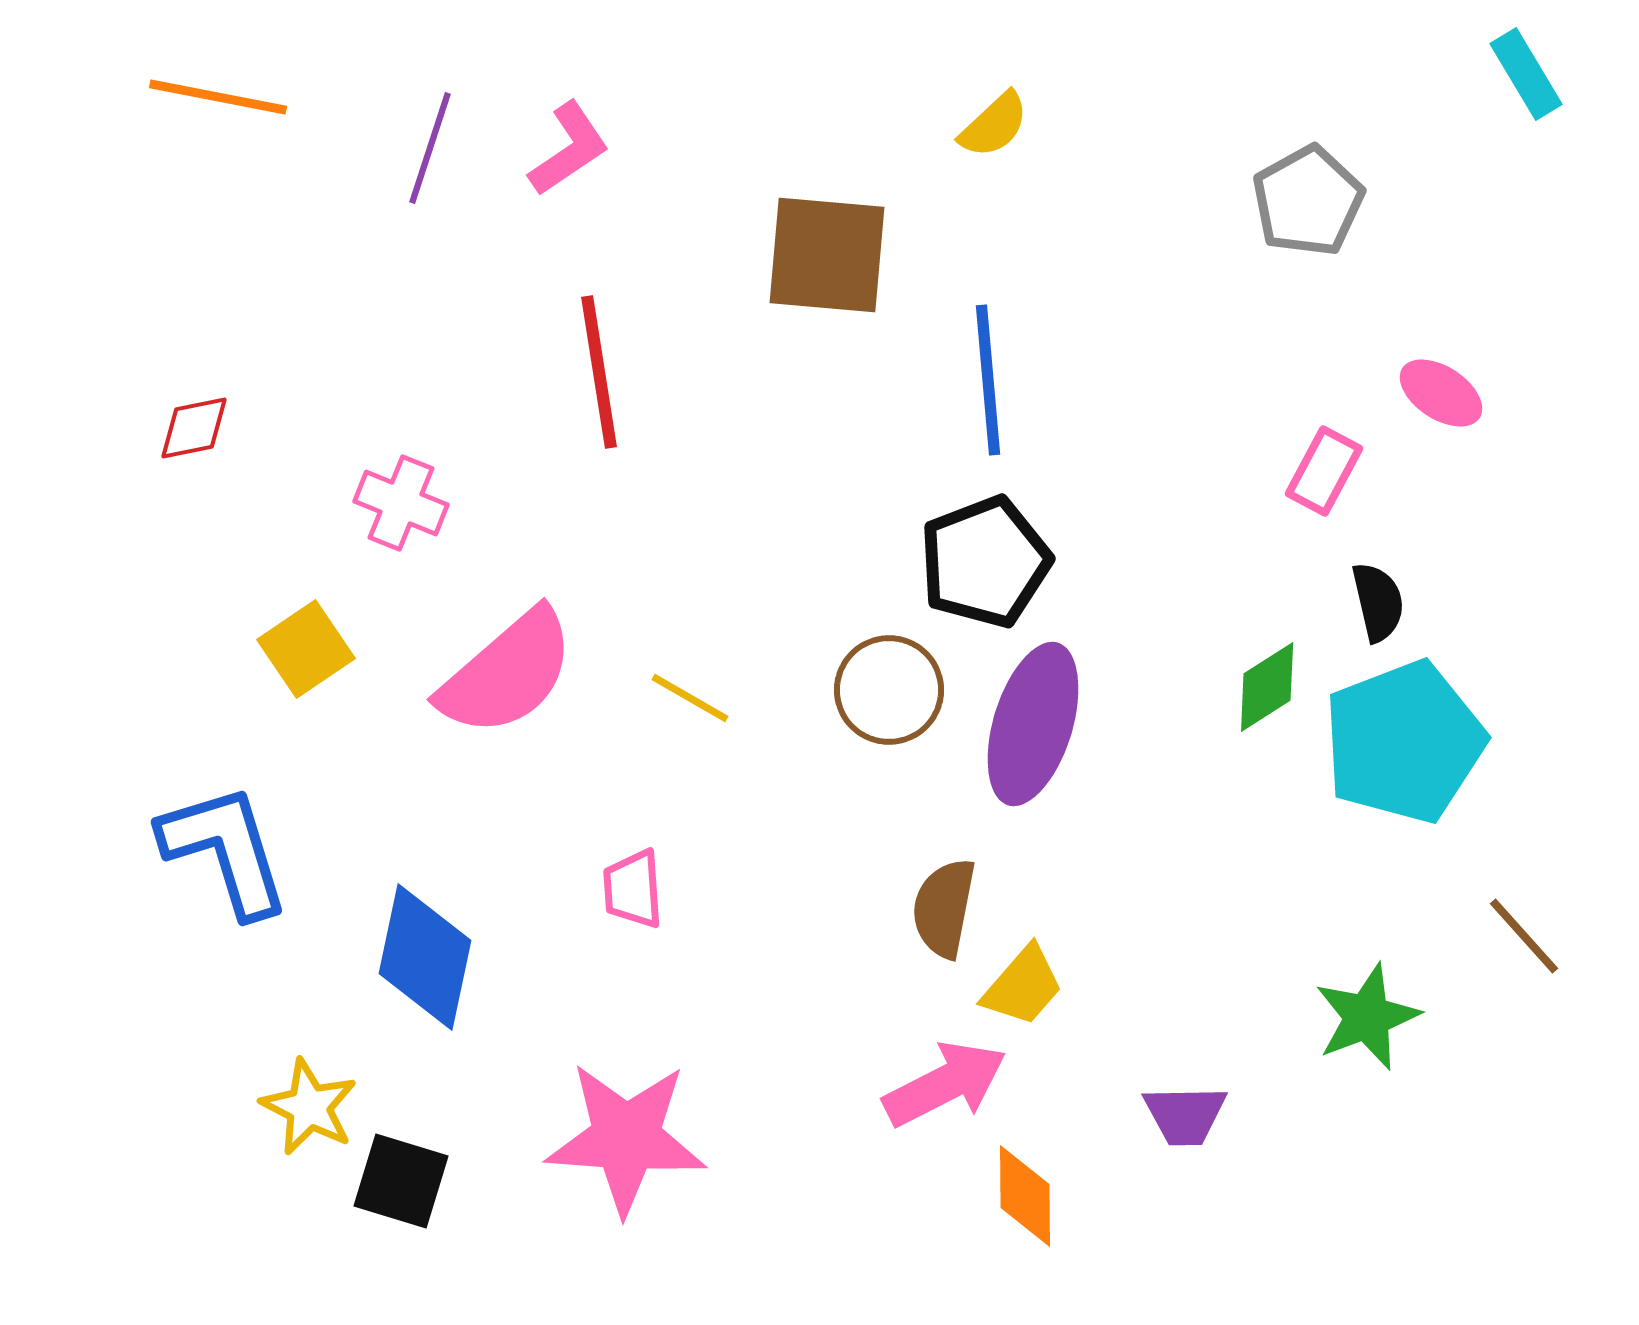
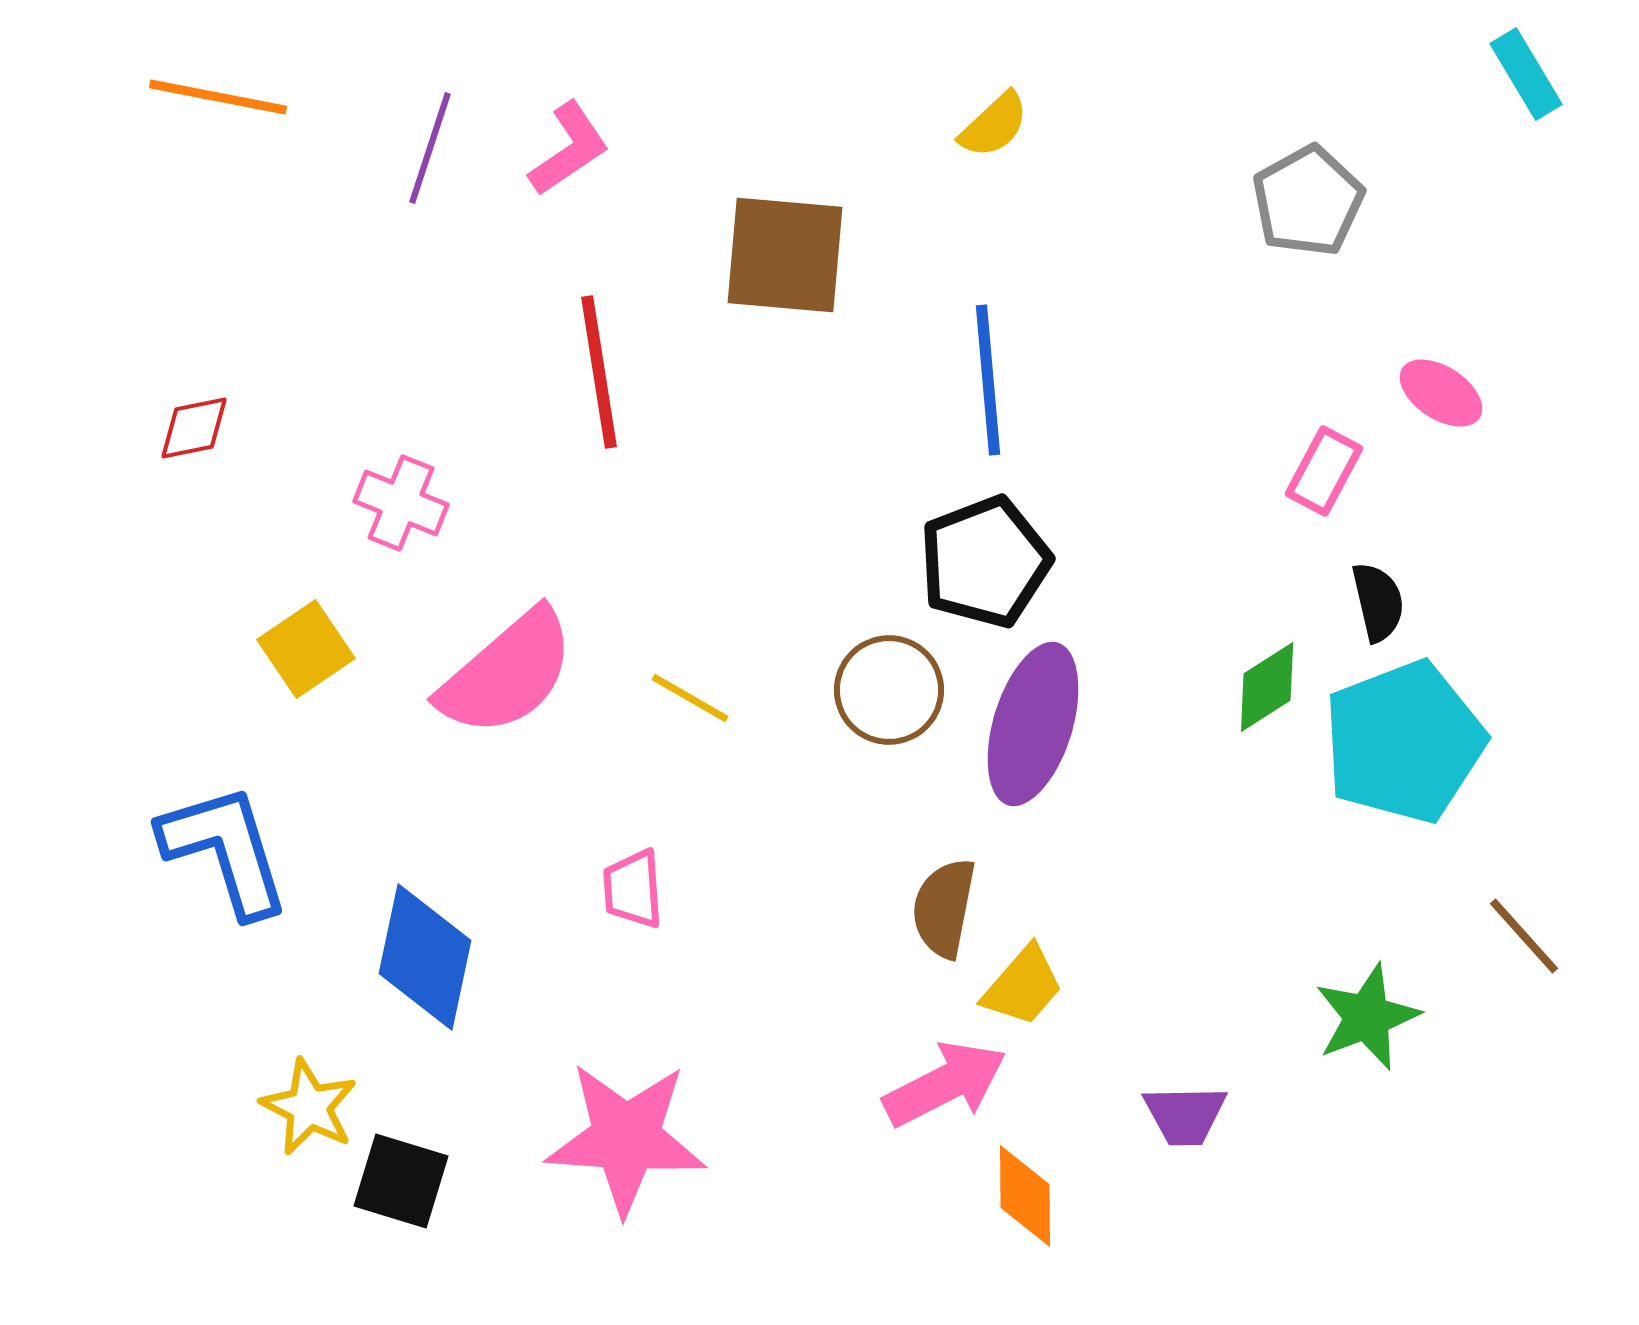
brown square: moved 42 px left
